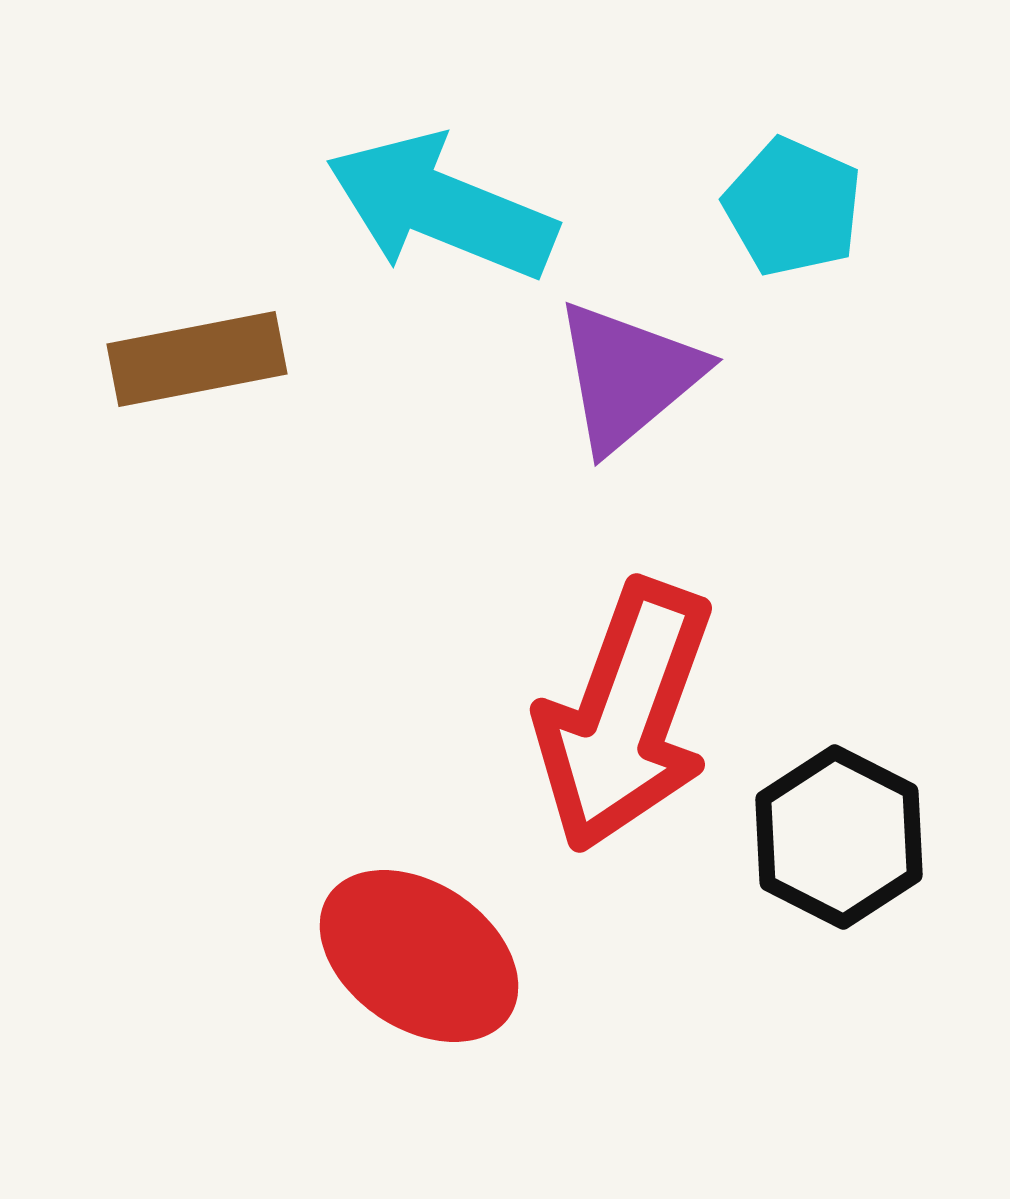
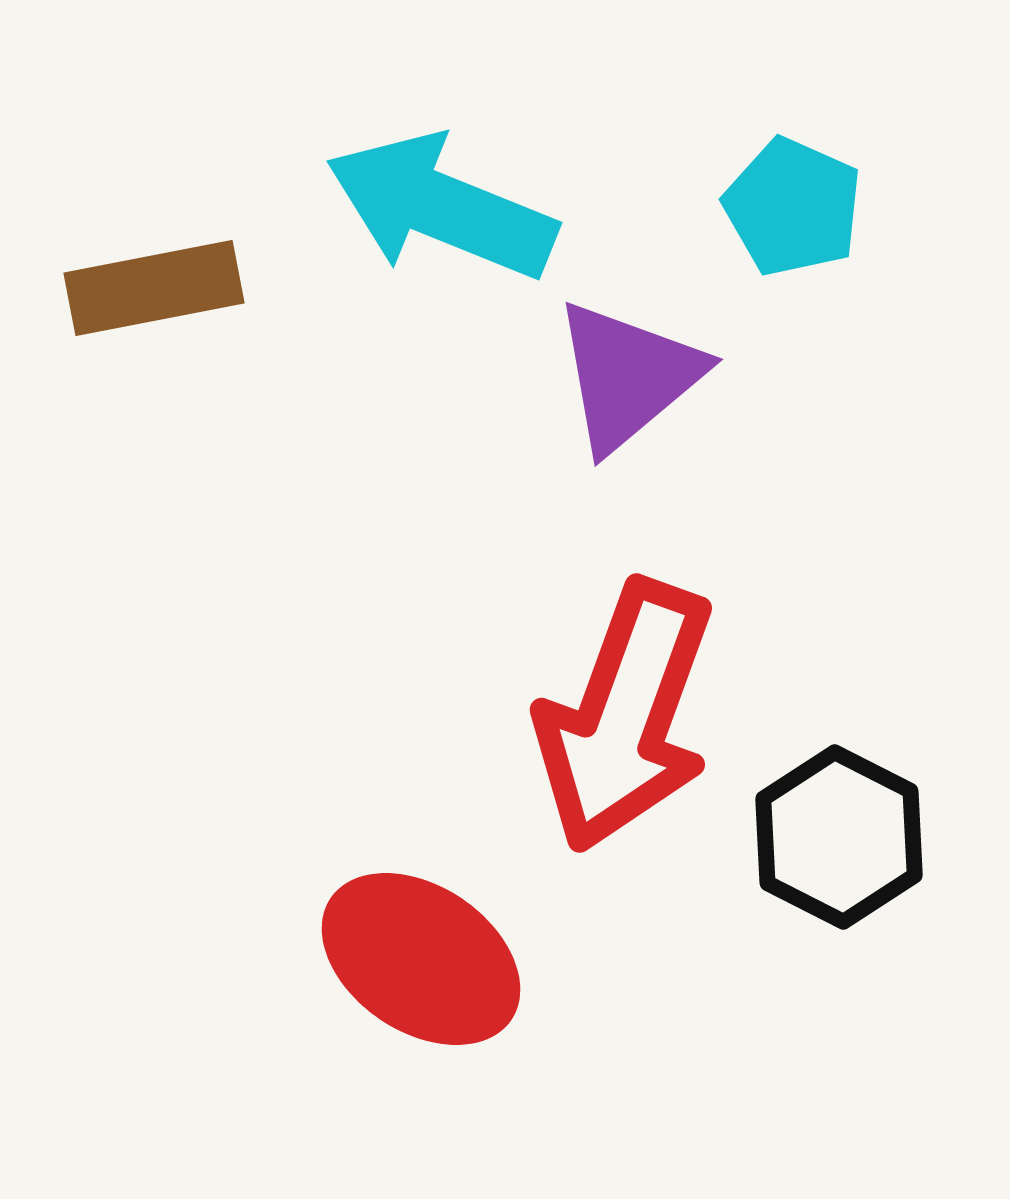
brown rectangle: moved 43 px left, 71 px up
red ellipse: moved 2 px right, 3 px down
